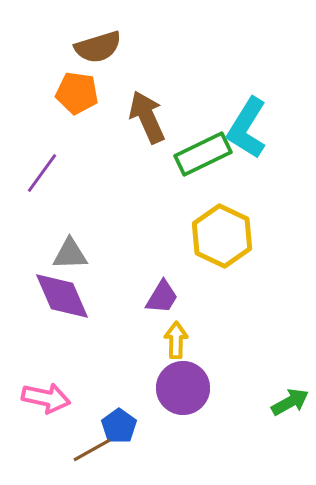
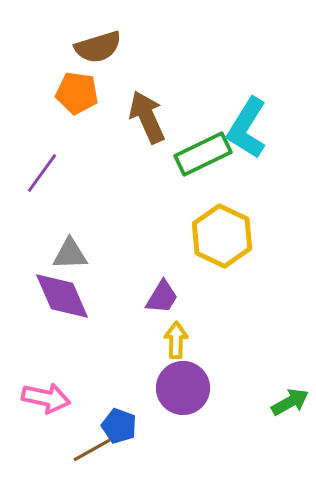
blue pentagon: rotated 16 degrees counterclockwise
